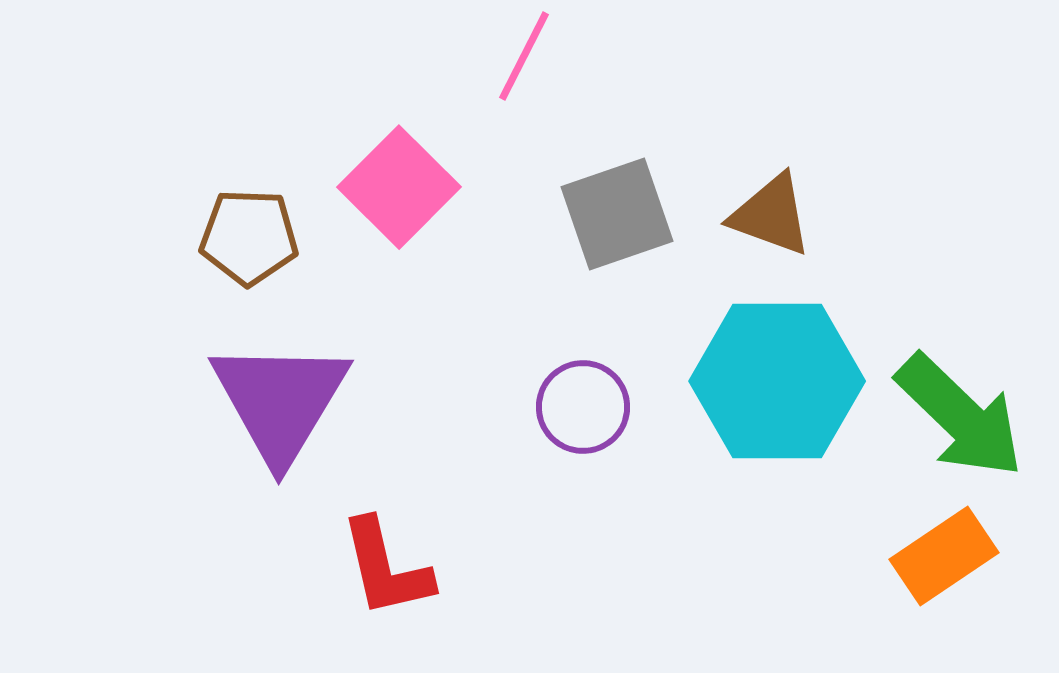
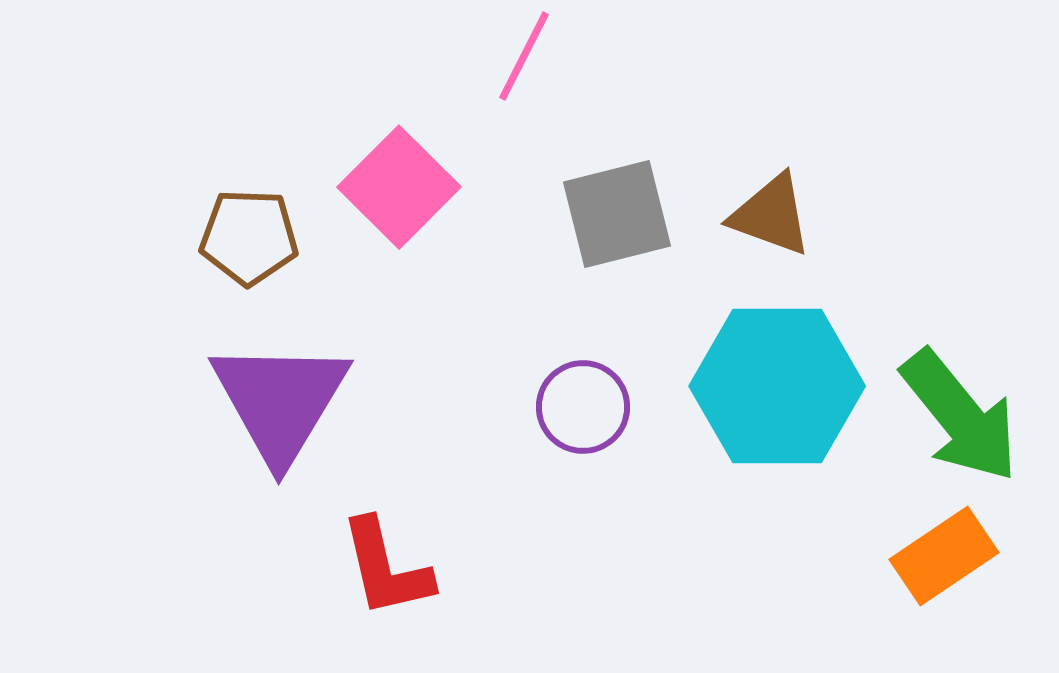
gray square: rotated 5 degrees clockwise
cyan hexagon: moved 5 px down
green arrow: rotated 7 degrees clockwise
